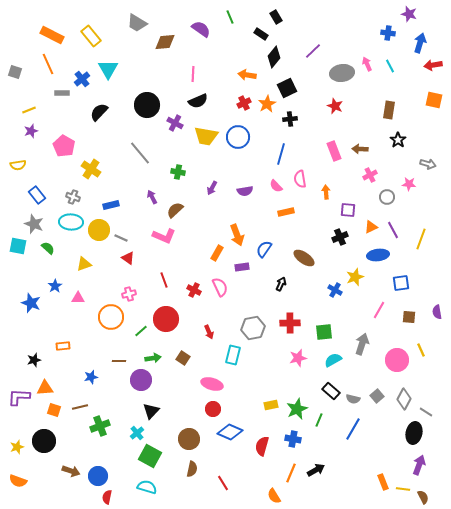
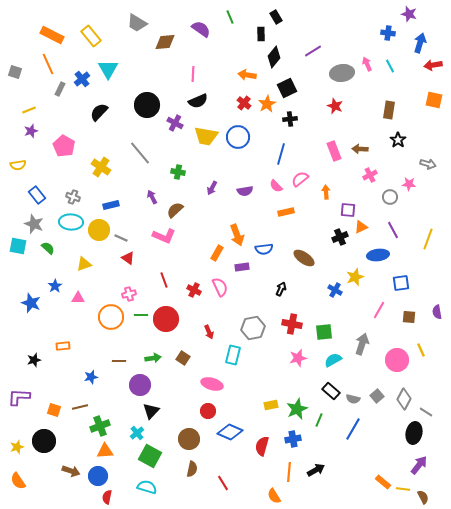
black rectangle at (261, 34): rotated 56 degrees clockwise
purple line at (313, 51): rotated 12 degrees clockwise
gray rectangle at (62, 93): moved 2 px left, 4 px up; rotated 64 degrees counterclockwise
red cross at (244, 103): rotated 24 degrees counterclockwise
yellow cross at (91, 169): moved 10 px right, 2 px up
pink semicircle at (300, 179): rotated 60 degrees clockwise
gray circle at (387, 197): moved 3 px right
orange triangle at (371, 227): moved 10 px left
yellow line at (421, 239): moved 7 px right
blue semicircle at (264, 249): rotated 132 degrees counterclockwise
black arrow at (281, 284): moved 5 px down
red cross at (290, 323): moved 2 px right, 1 px down; rotated 12 degrees clockwise
green line at (141, 331): moved 16 px up; rotated 40 degrees clockwise
purple circle at (141, 380): moved 1 px left, 5 px down
orange triangle at (45, 388): moved 60 px right, 63 px down
red circle at (213, 409): moved 5 px left, 2 px down
blue cross at (293, 439): rotated 21 degrees counterclockwise
purple arrow at (419, 465): rotated 18 degrees clockwise
orange line at (291, 473): moved 2 px left, 1 px up; rotated 18 degrees counterclockwise
orange semicircle at (18, 481): rotated 36 degrees clockwise
orange rectangle at (383, 482): rotated 28 degrees counterclockwise
